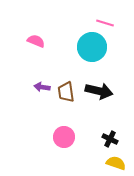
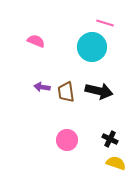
pink circle: moved 3 px right, 3 px down
